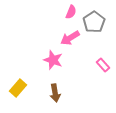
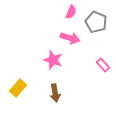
gray pentagon: moved 2 px right; rotated 15 degrees counterclockwise
pink arrow: rotated 132 degrees counterclockwise
